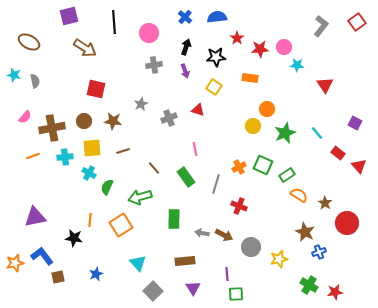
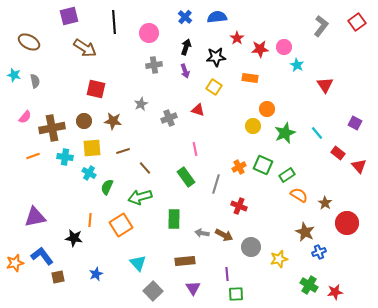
cyan star at (297, 65): rotated 24 degrees clockwise
cyan cross at (65, 157): rotated 14 degrees clockwise
brown line at (154, 168): moved 9 px left
